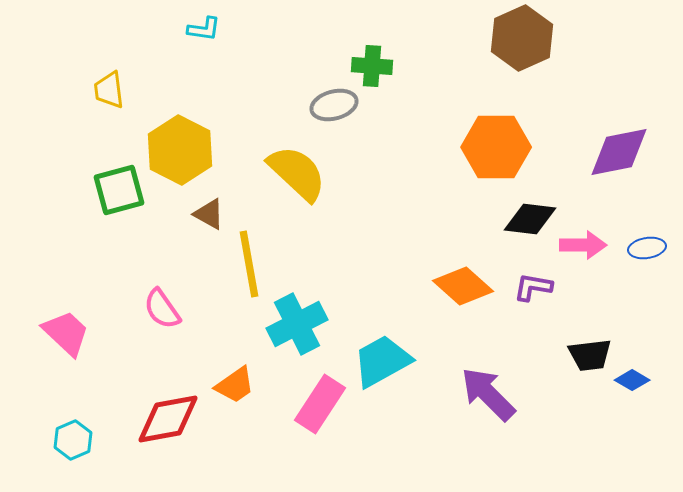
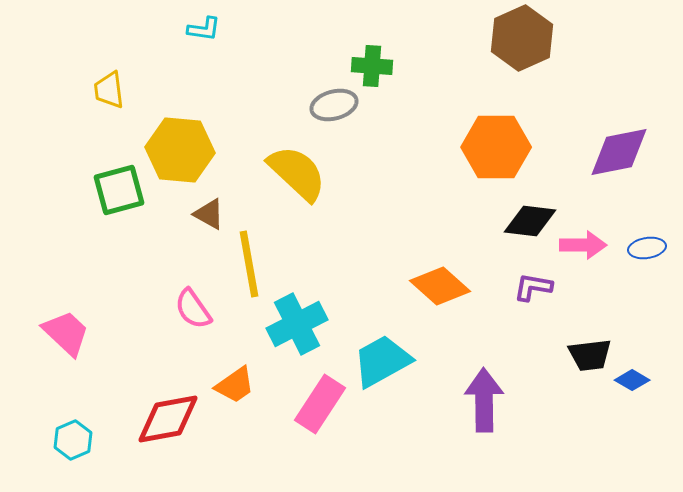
yellow hexagon: rotated 22 degrees counterclockwise
black diamond: moved 2 px down
orange diamond: moved 23 px left
pink semicircle: moved 31 px right
purple arrow: moved 4 px left, 6 px down; rotated 44 degrees clockwise
